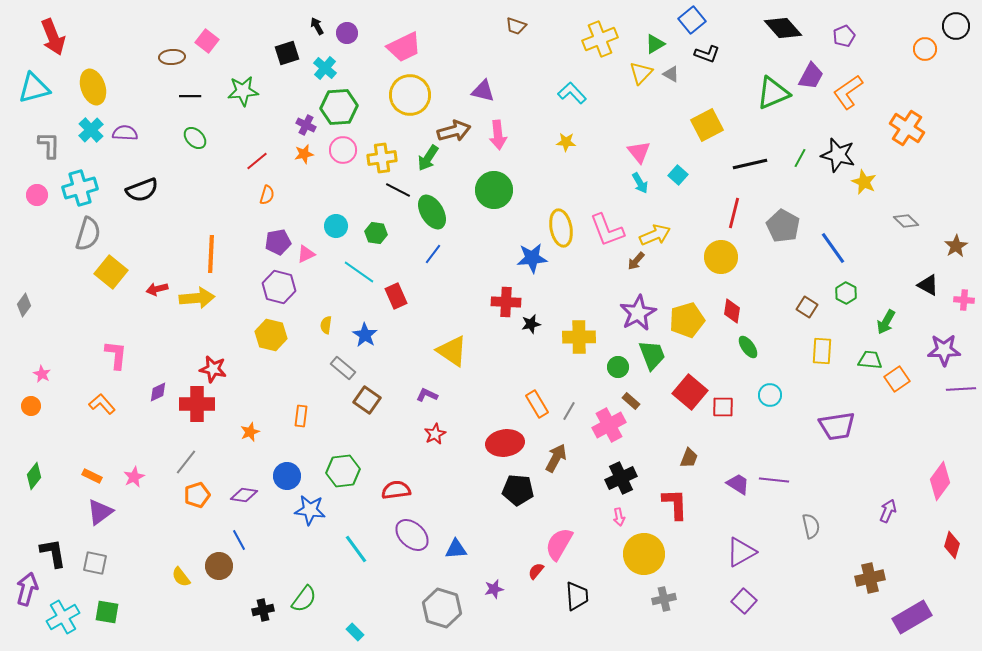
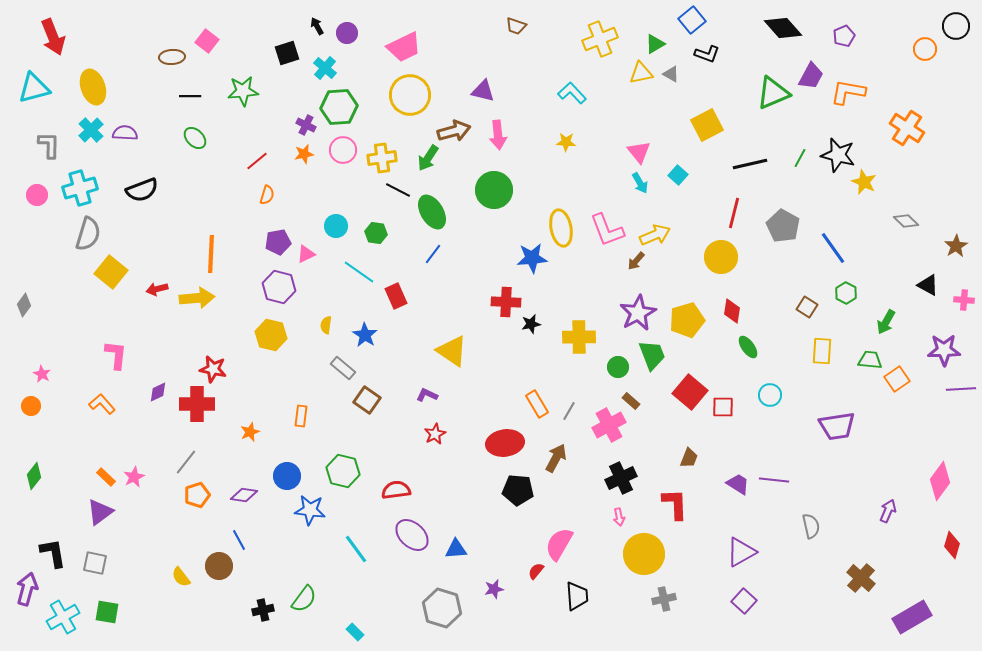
yellow triangle at (641, 73): rotated 35 degrees clockwise
orange L-shape at (848, 92): rotated 45 degrees clockwise
green hexagon at (343, 471): rotated 20 degrees clockwise
orange rectangle at (92, 476): moved 14 px right, 1 px down; rotated 18 degrees clockwise
brown cross at (870, 578): moved 9 px left; rotated 36 degrees counterclockwise
